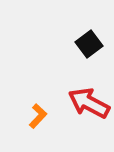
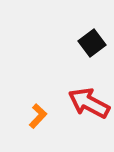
black square: moved 3 px right, 1 px up
